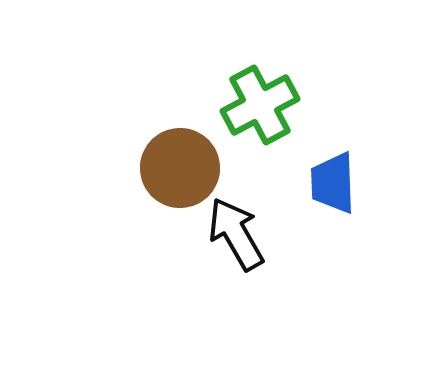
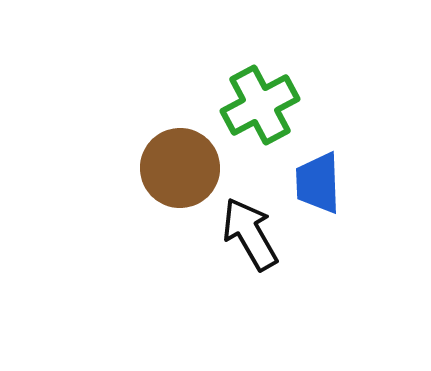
blue trapezoid: moved 15 px left
black arrow: moved 14 px right
